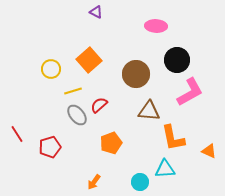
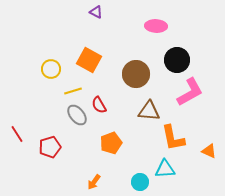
orange square: rotated 20 degrees counterclockwise
red semicircle: rotated 78 degrees counterclockwise
